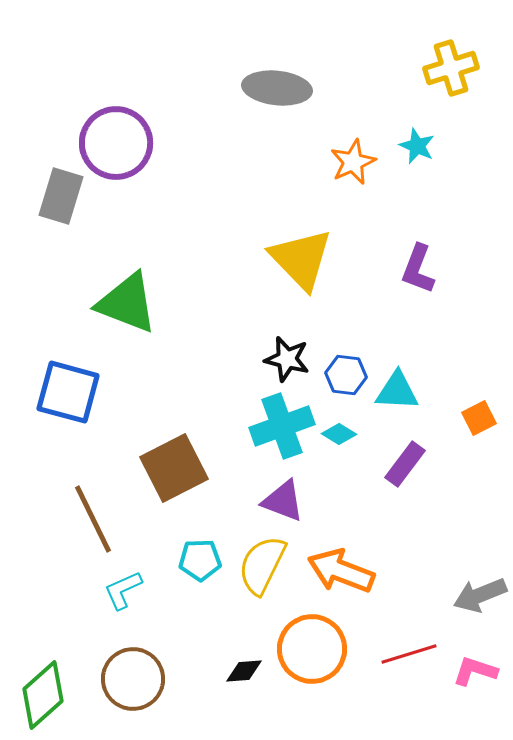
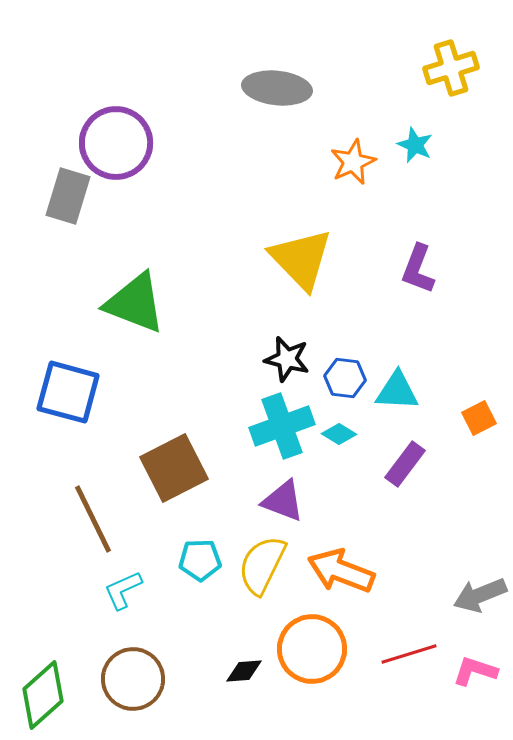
cyan star: moved 2 px left, 1 px up
gray rectangle: moved 7 px right
green triangle: moved 8 px right
blue hexagon: moved 1 px left, 3 px down
